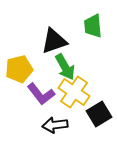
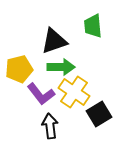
green arrow: moved 4 px left; rotated 60 degrees counterclockwise
black arrow: moved 5 px left, 1 px down; rotated 90 degrees clockwise
